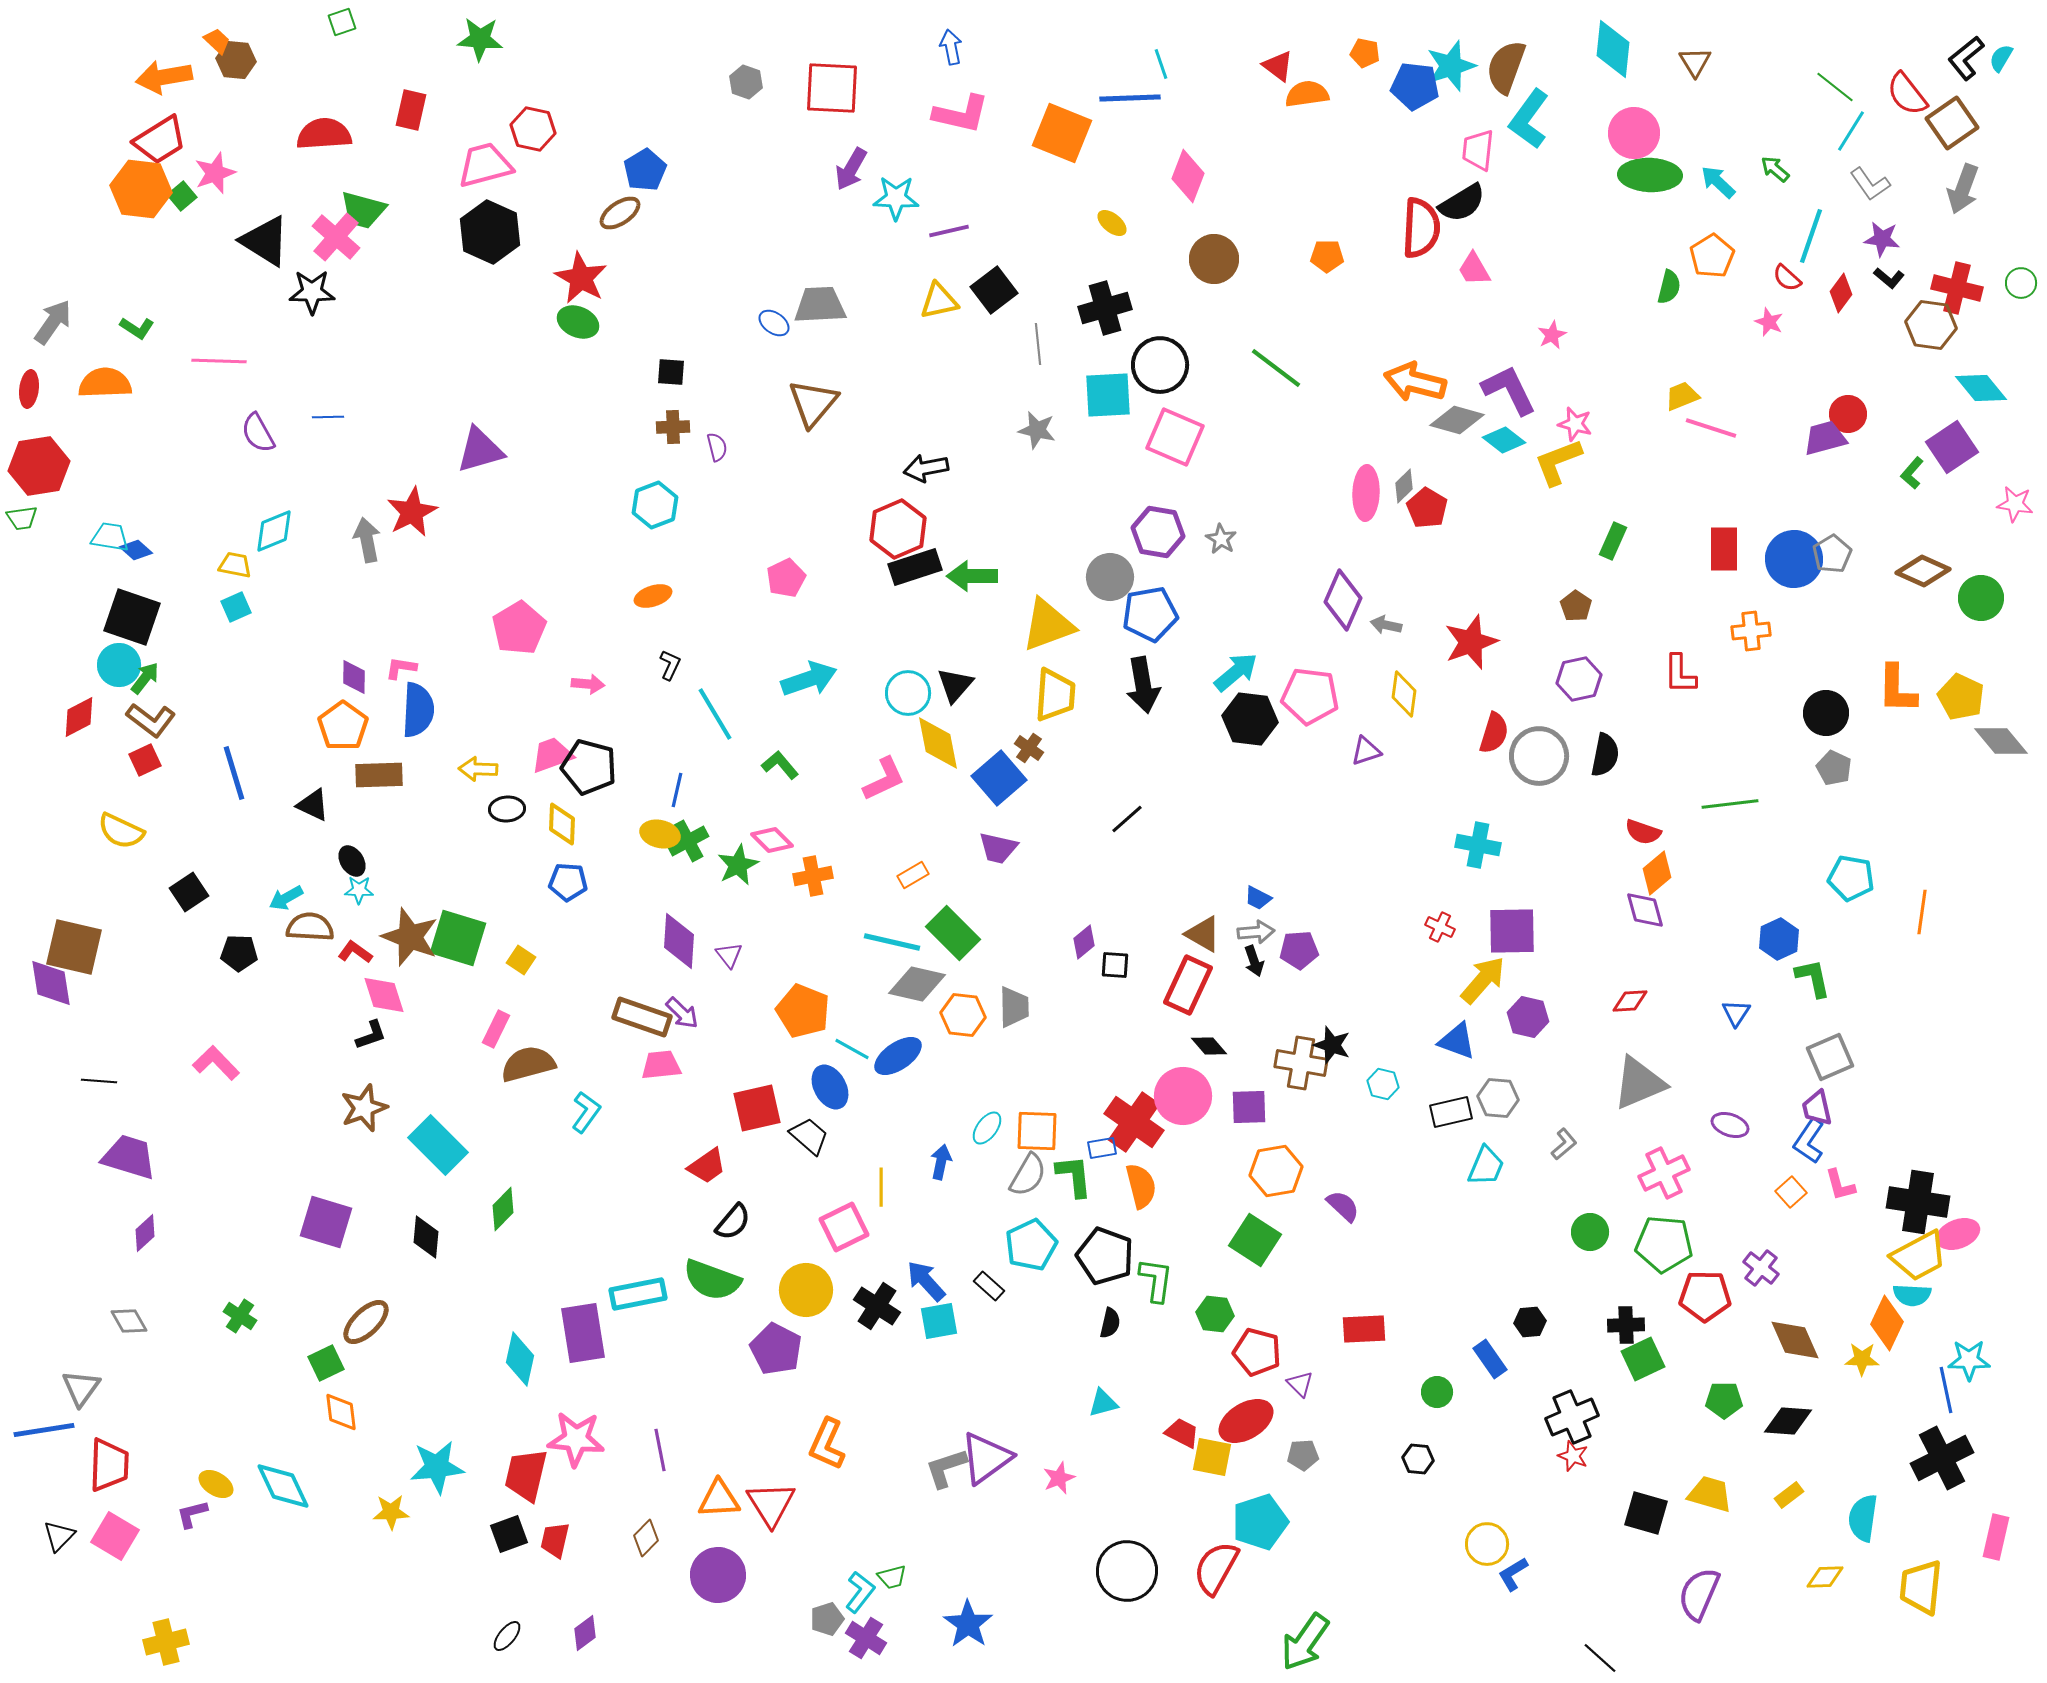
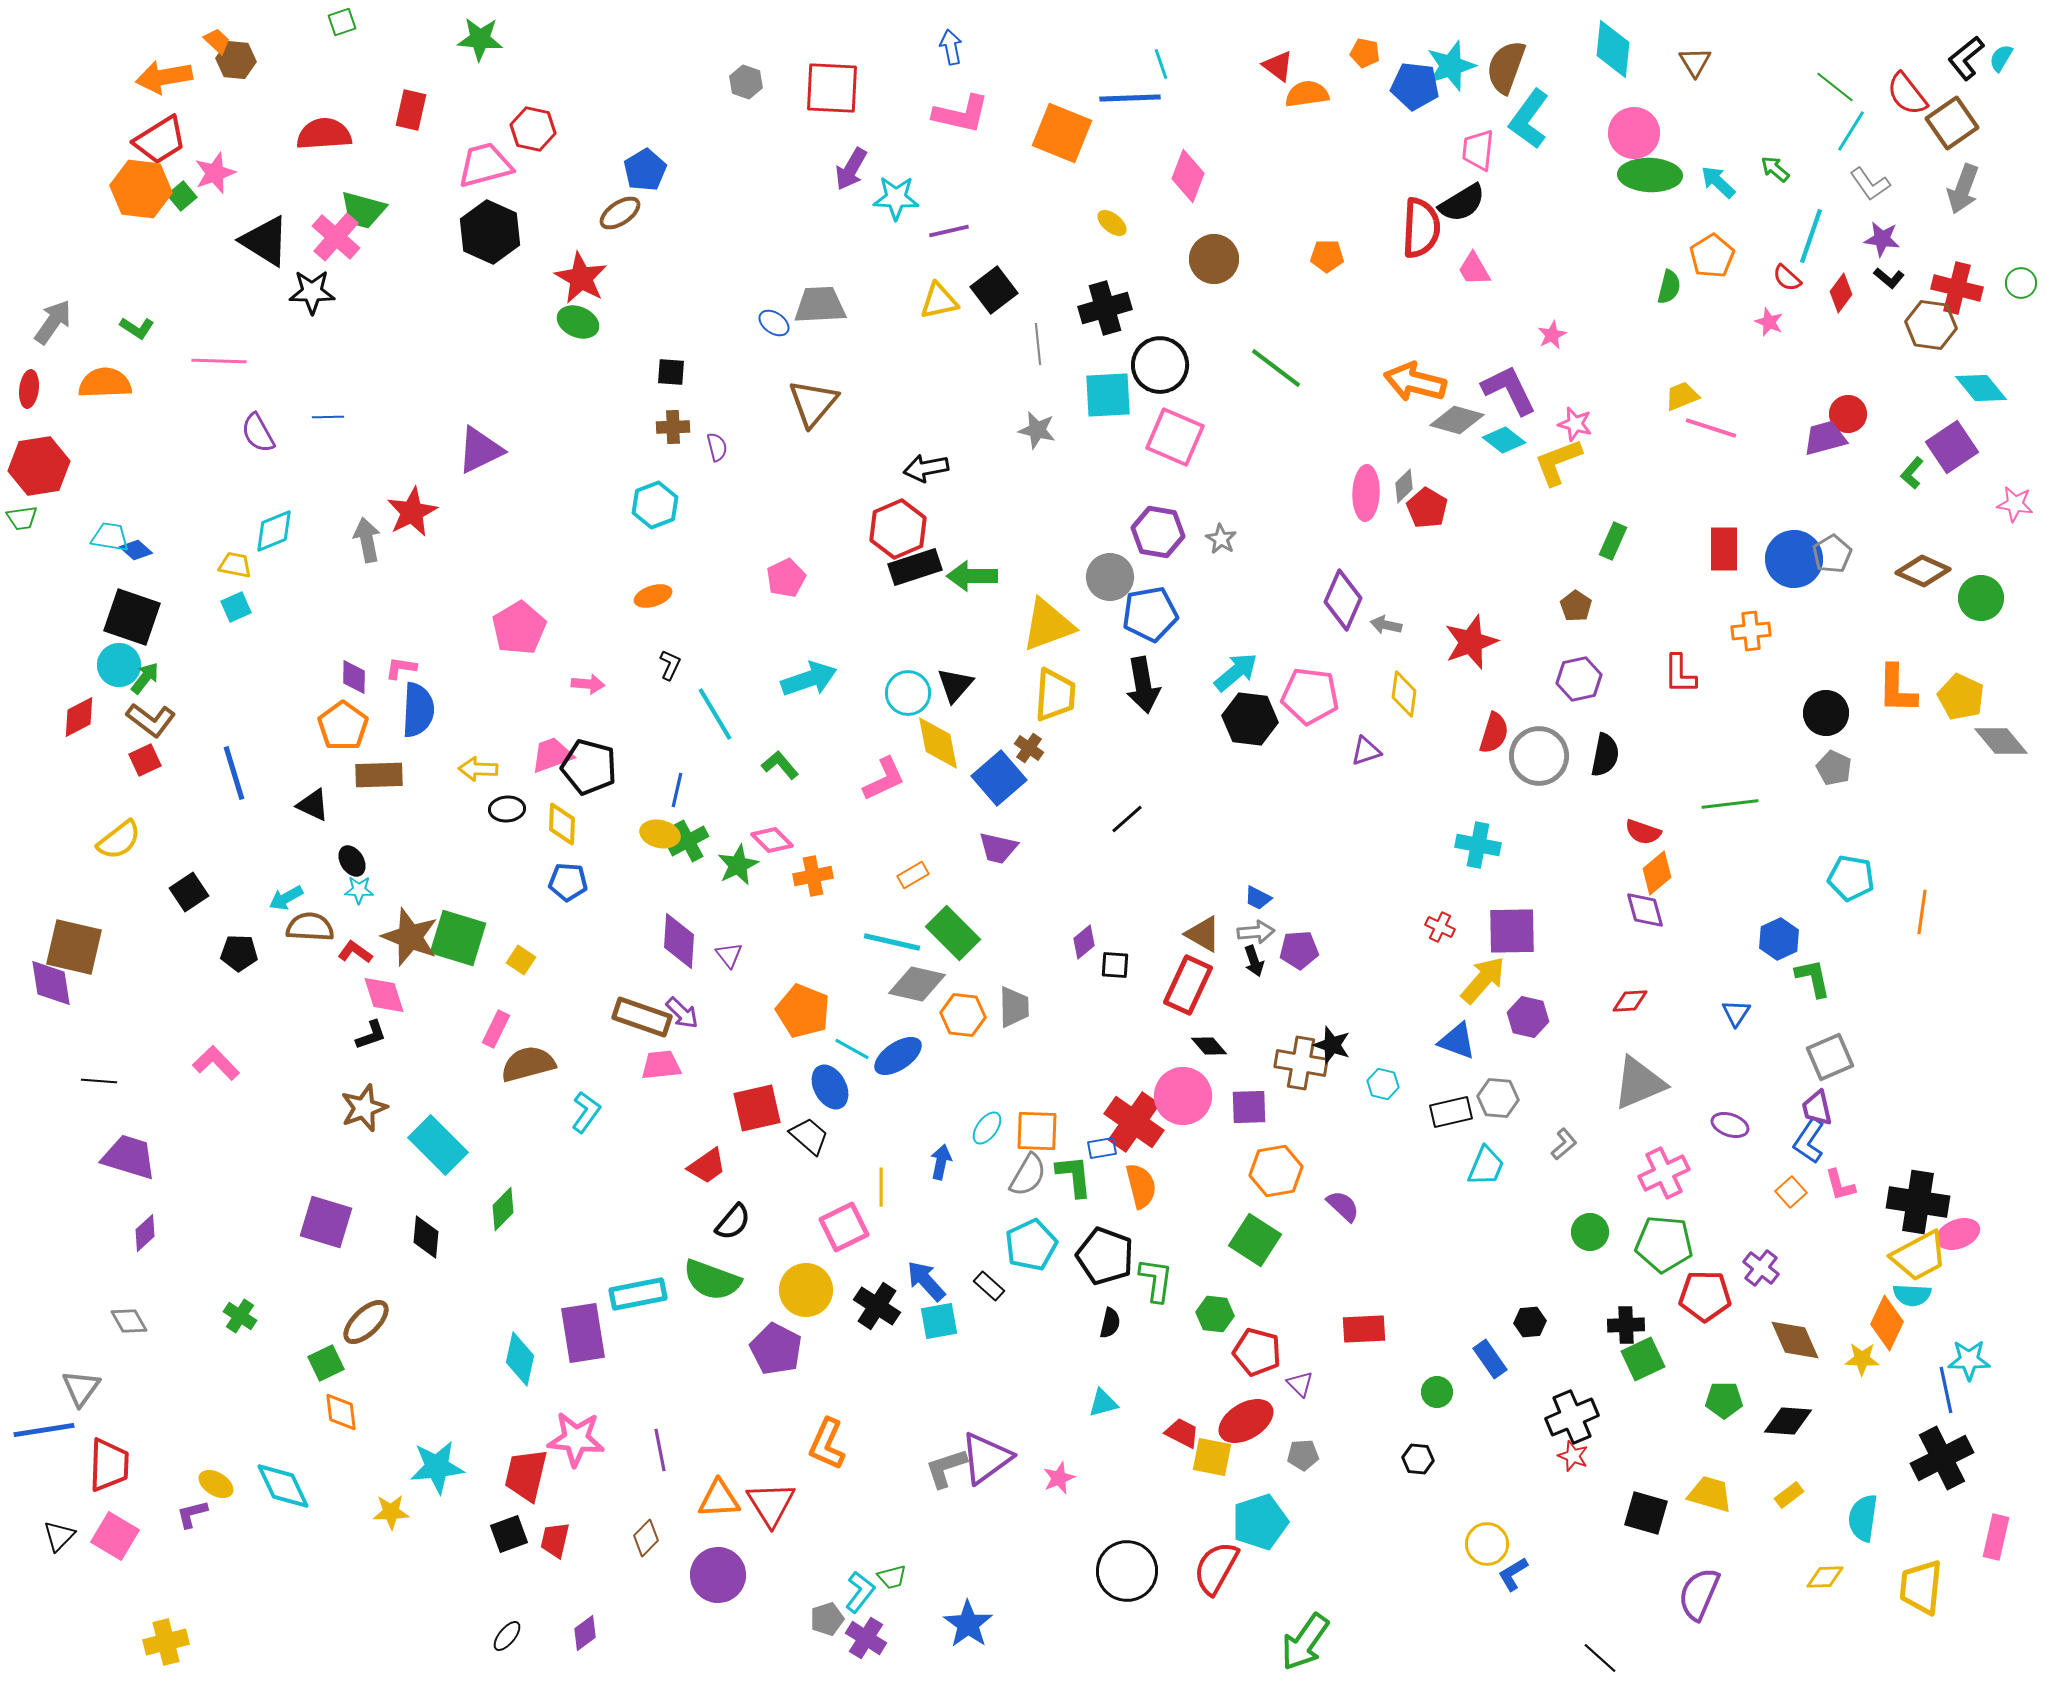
purple triangle at (480, 450): rotated 10 degrees counterclockwise
yellow semicircle at (121, 831): moved 2 px left, 9 px down; rotated 63 degrees counterclockwise
